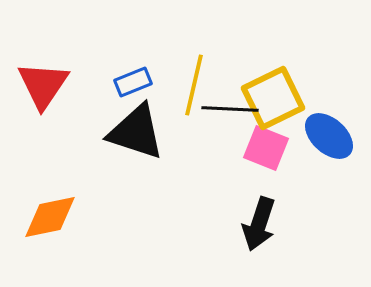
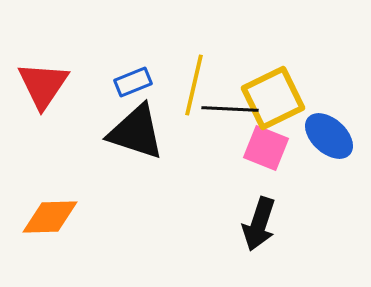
orange diamond: rotated 10 degrees clockwise
